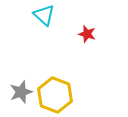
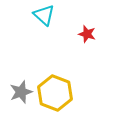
yellow hexagon: moved 2 px up
